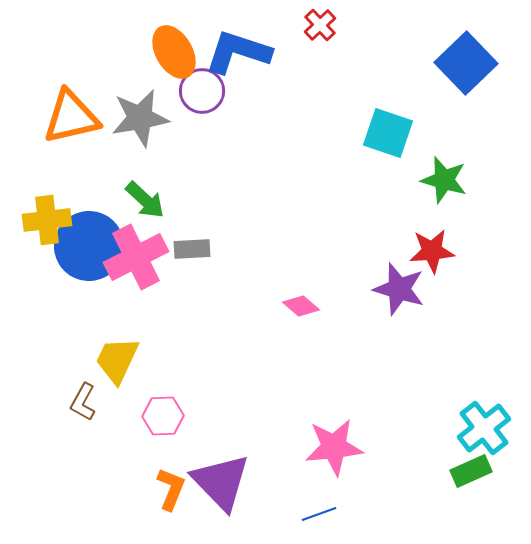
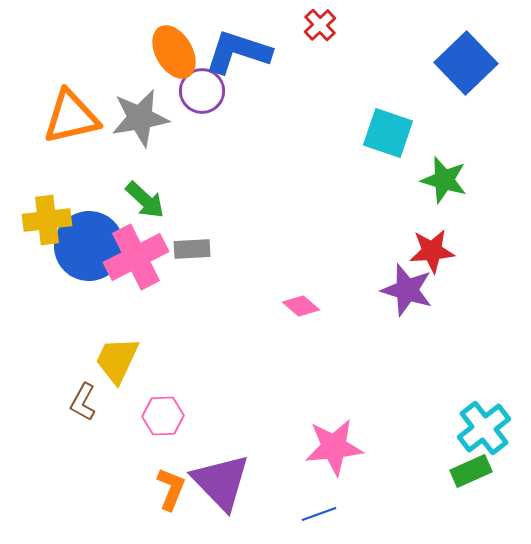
purple star: moved 8 px right, 1 px down
